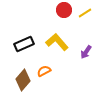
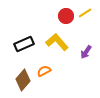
red circle: moved 2 px right, 6 px down
